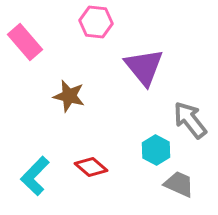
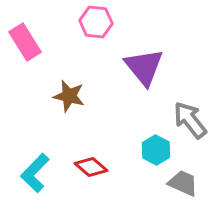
pink rectangle: rotated 9 degrees clockwise
cyan L-shape: moved 3 px up
gray trapezoid: moved 4 px right, 1 px up
